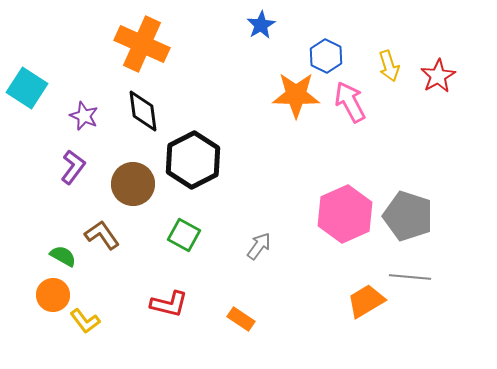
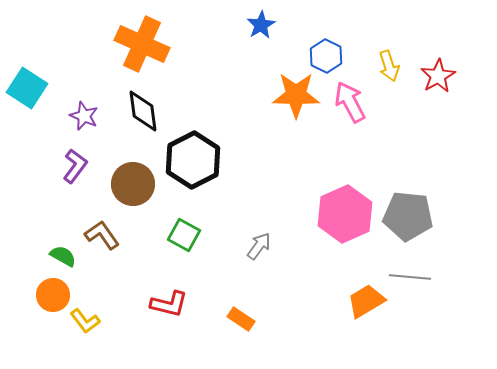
purple L-shape: moved 2 px right, 1 px up
gray pentagon: rotated 12 degrees counterclockwise
